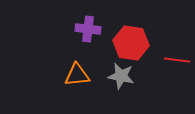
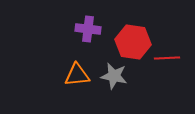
red hexagon: moved 2 px right, 1 px up
red line: moved 10 px left, 2 px up; rotated 10 degrees counterclockwise
gray star: moved 7 px left
